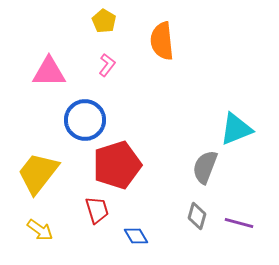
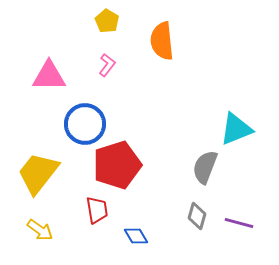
yellow pentagon: moved 3 px right
pink triangle: moved 4 px down
blue circle: moved 4 px down
red trapezoid: rotated 8 degrees clockwise
